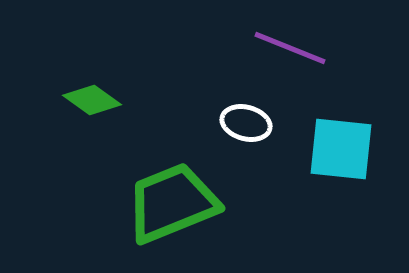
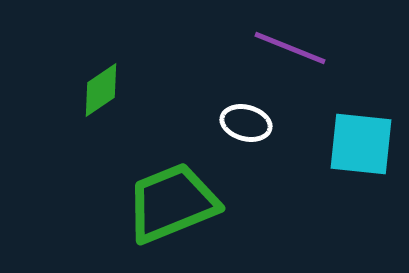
green diamond: moved 9 px right, 10 px up; rotated 70 degrees counterclockwise
cyan square: moved 20 px right, 5 px up
